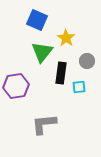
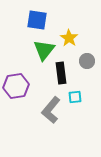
blue square: rotated 15 degrees counterclockwise
yellow star: moved 3 px right
green triangle: moved 2 px right, 2 px up
black rectangle: rotated 15 degrees counterclockwise
cyan square: moved 4 px left, 10 px down
gray L-shape: moved 7 px right, 14 px up; rotated 44 degrees counterclockwise
